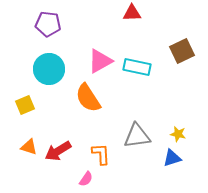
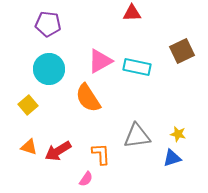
yellow square: moved 3 px right; rotated 18 degrees counterclockwise
